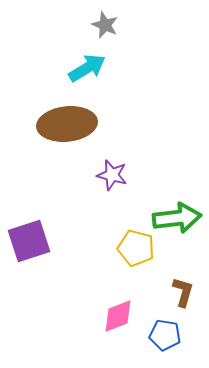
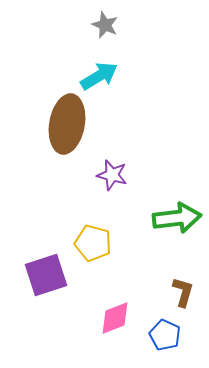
cyan arrow: moved 12 px right, 8 px down
brown ellipse: rotated 74 degrees counterclockwise
purple square: moved 17 px right, 34 px down
yellow pentagon: moved 43 px left, 5 px up
pink diamond: moved 3 px left, 2 px down
blue pentagon: rotated 16 degrees clockwise
